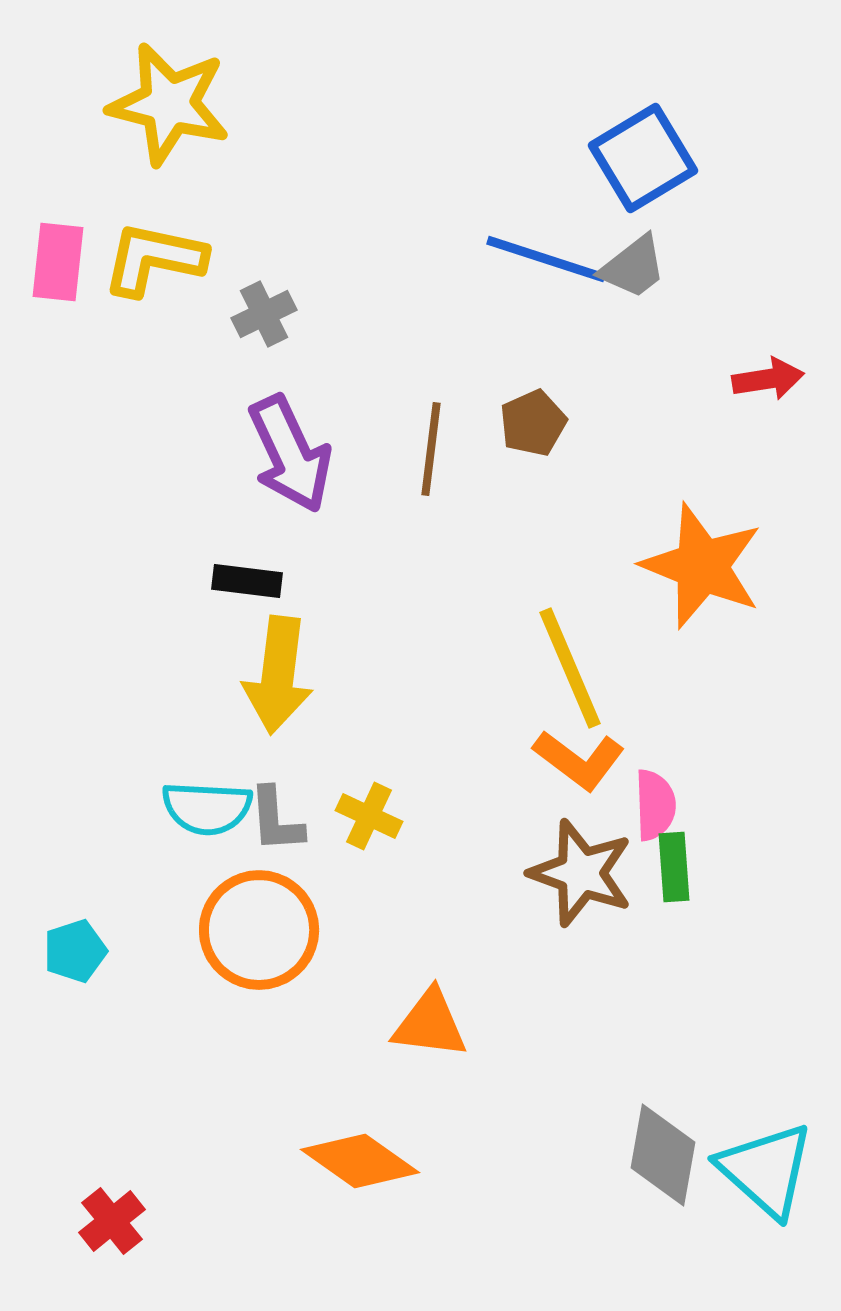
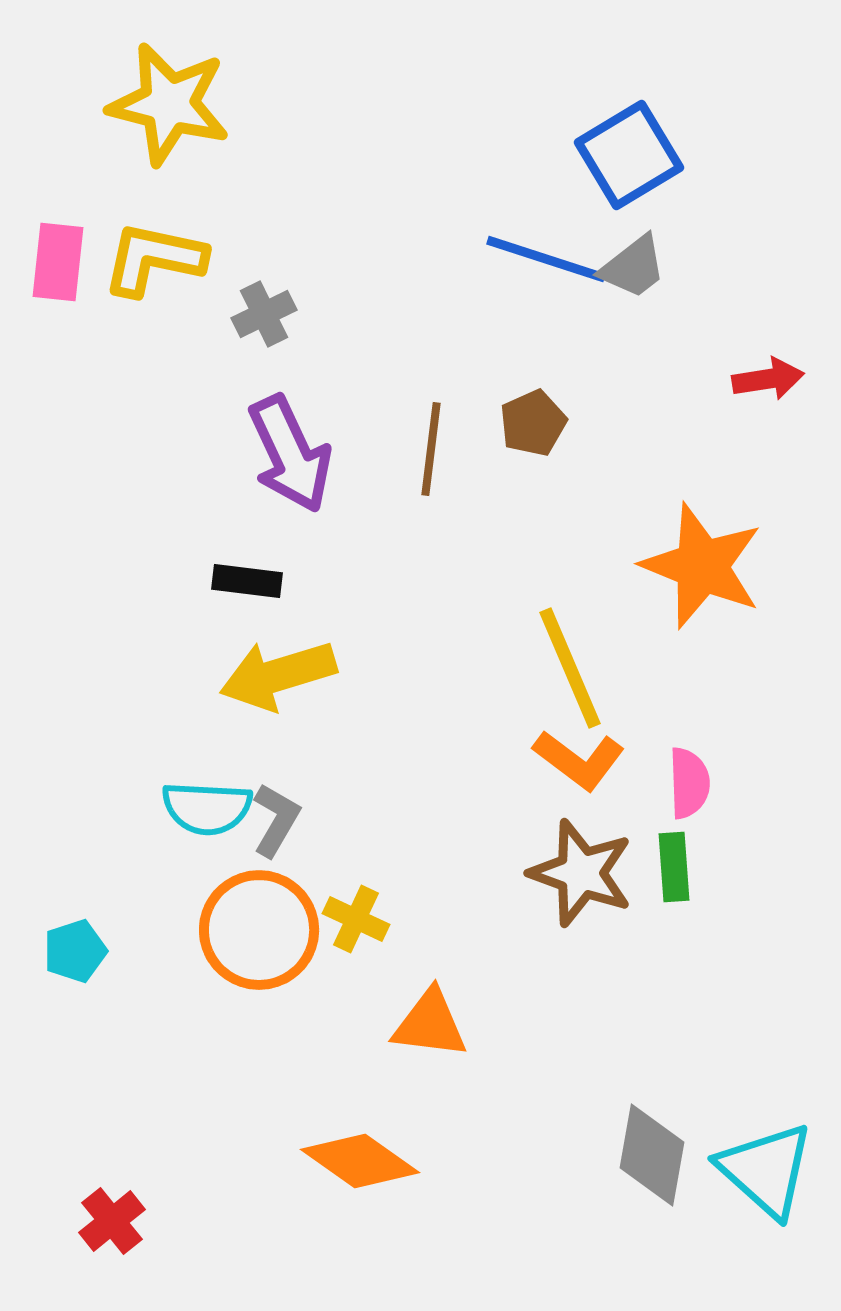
blue square: moved 14 px left, 3 px up
yellow arrow: rotated 66 degrees clockwise
pink semicircle: moved 34 px right, 22 px up
yellow cross: moved 13 px left, 103 px down
gray L-shape: rotated 146 degrees counterclockwise
gray diamond: moved 11 px left
